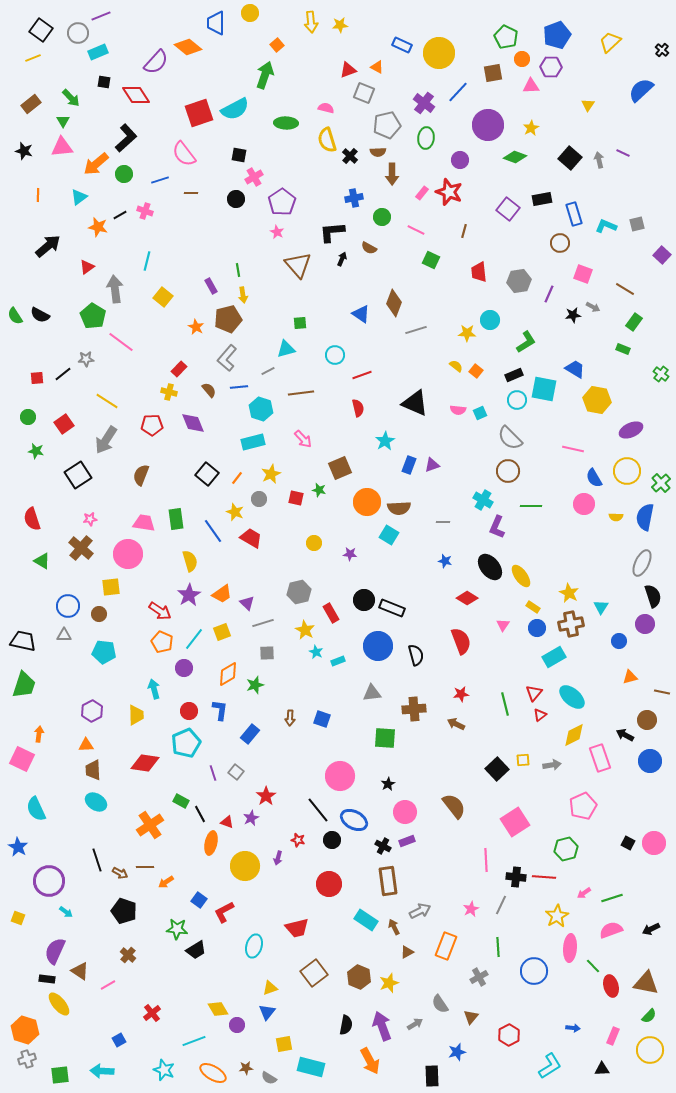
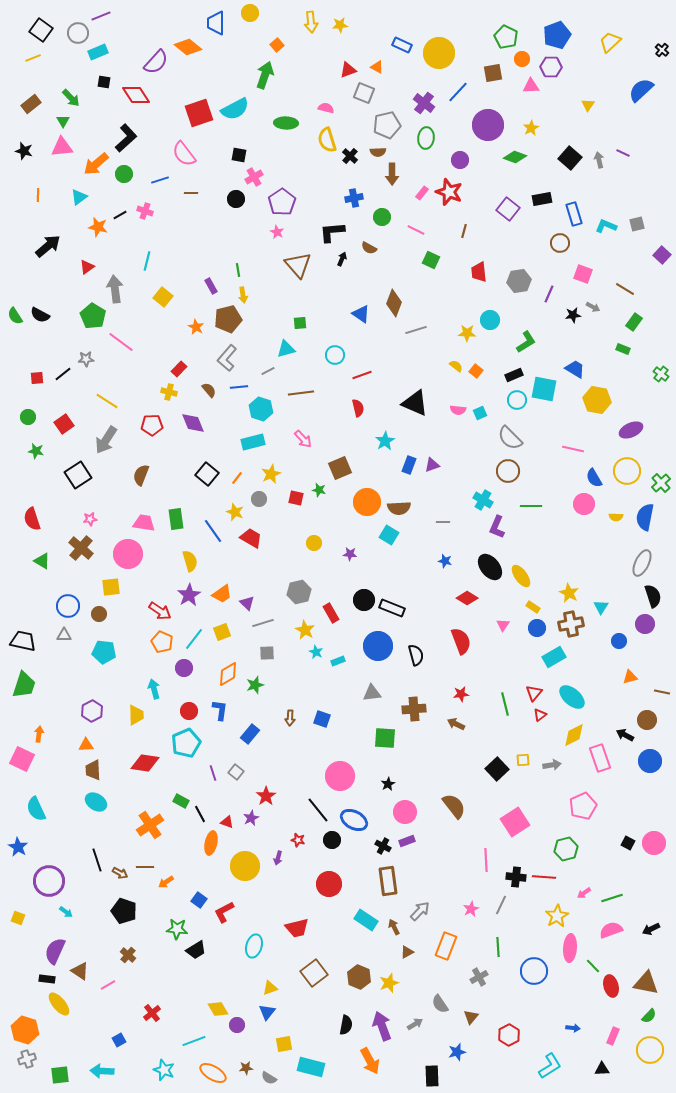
gray arrow at (420, 911): rotated 20 degrees counterclockwise
